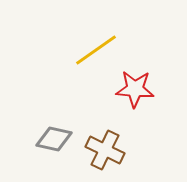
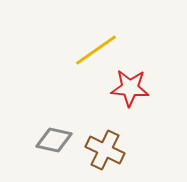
red star: moved 5 px left, 1 px up
gray diamond: moved 1 px down
